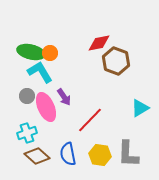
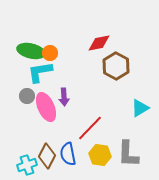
green ellipse: moved 1 px up
brown hexagon: moved 5 px down; rotated 8 degrees clockwise
cyan L-shape: rotated 68 degrees counterclockwise
purple arrow: rotated 30 degrees clockwise
red line: moved 8 px down
cyan cross: moved 32 px down
brown diamond: moved 10 px right; rotated 75 degrees clockwise
